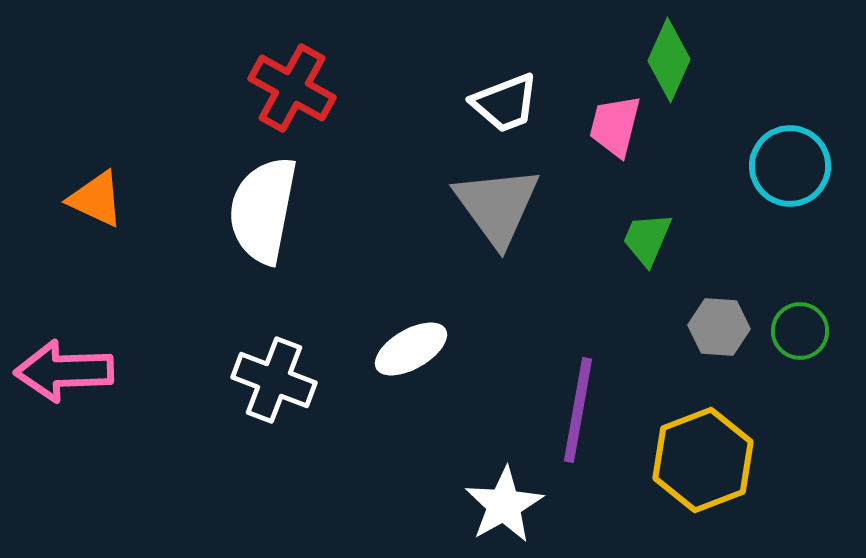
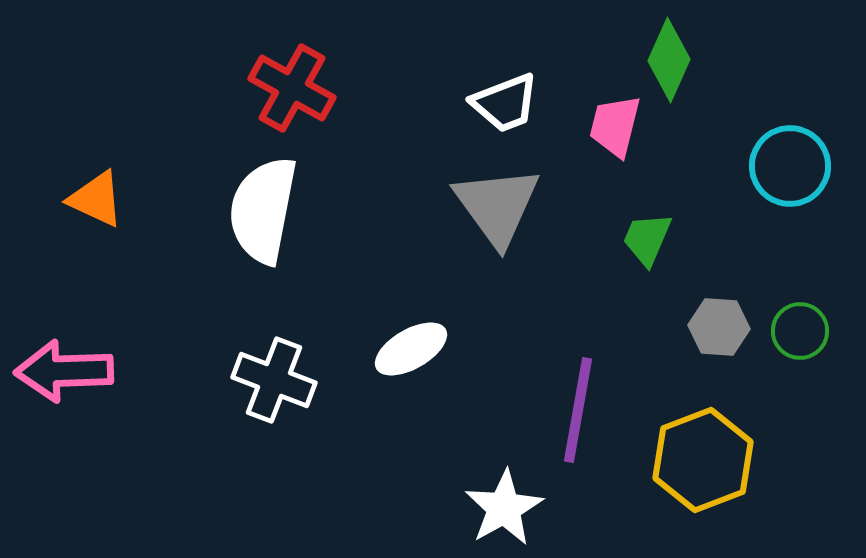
white star: moved 3 px down
